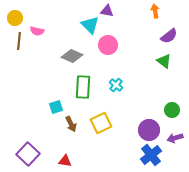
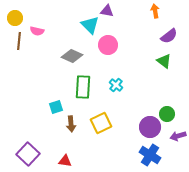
green circle: moved 5 px left, 4 px down
brown arrow: rotated 21 degrees clockwise
purple circle: moved 1 px right, 3 px up
purple arrow: moved 3 px right, 2 px up
blue cross: moved 1 px left; rotated 20 degrees counterclockwise
